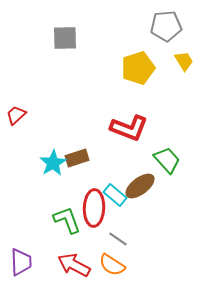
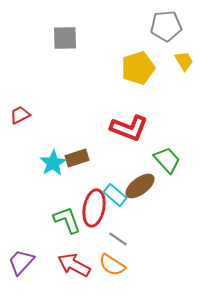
red trapezoid: moved 4 px right; rotated 15 degrees clockwise
red ellipse: rotated 9 degrees clockwise
purple trapezoid: rotated 136 degrees counterclockwise
